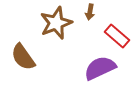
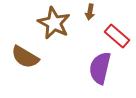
brown star: moved 2 px left; rotated 24 degrees counterclockwise
brown semicircle: moved 2 px right; rotated 24 degrees counterclockwise
purple semicircle: rotated 52 degrees counterclockwise
